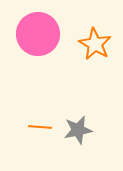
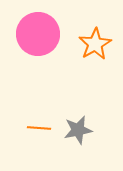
orange star: rotated 12 degrees clockwise
orange line: moved 1 px left, 1 px down
